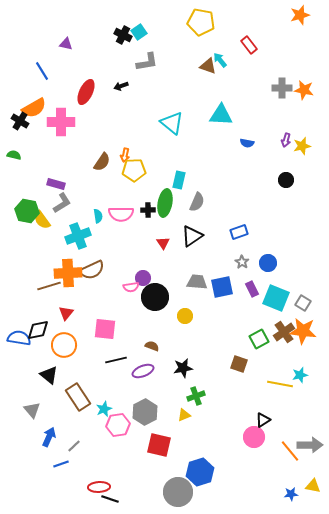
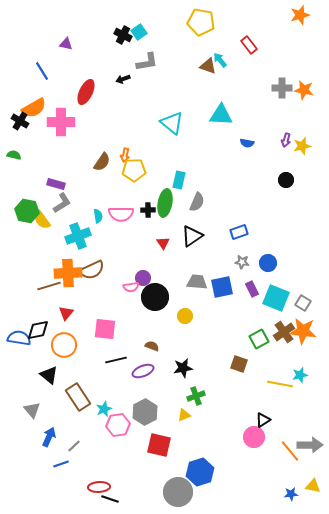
black arrow at (121, 86): moved 2 px right, 7 px up
gray star at (242, 262): rotated 24 degrees counterclockwise
